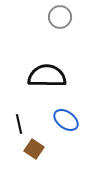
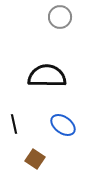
blue ellipse: moved 3 px left, 5 px down
black line: moved 5 px left
brown square: moved 1 px right, 10 px down
